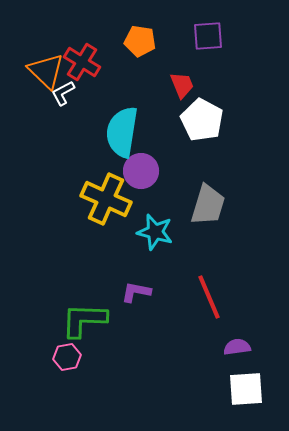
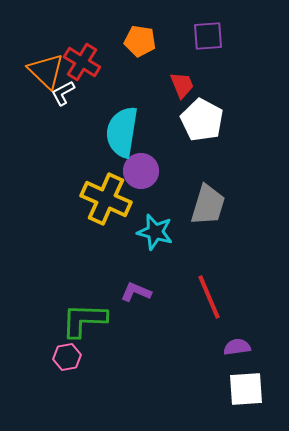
purple L-shape: rotated 12 degrees clockwise
